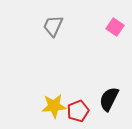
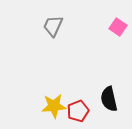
pink square: moved 3 px right
black semicircle: rotated 40 degrees counterclockwise
